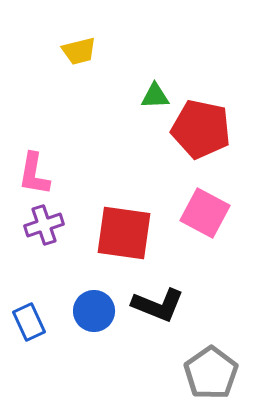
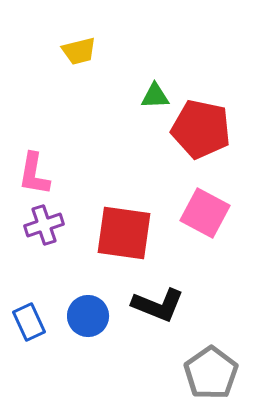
blue circle: moved 6 px left, 5 px down
